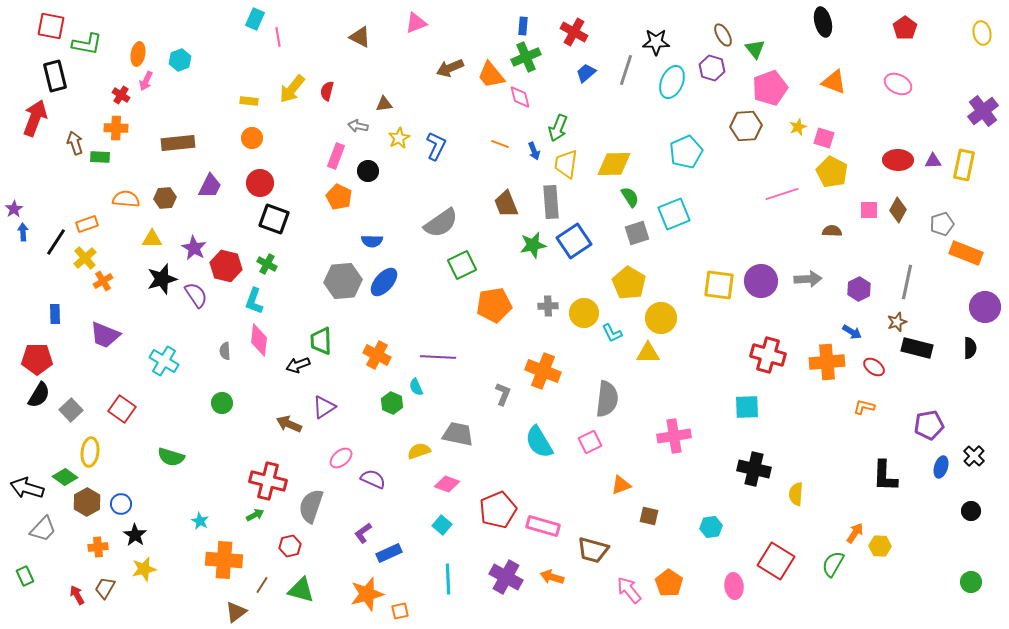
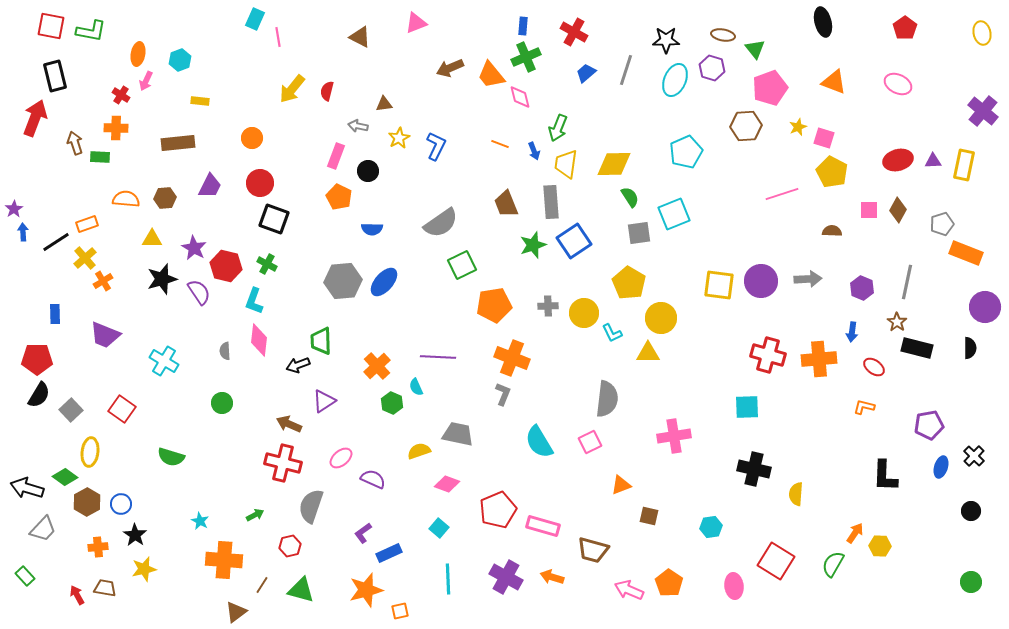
brown ellipse at (723, 35): rotated 50 degrees counterclockwise
black star at (656, 42): moved 10 px right, 2 px up
green L-shape at (87, 44): moved 4 px right, 13 px up
cyan ellipse at (672, 82): moved 3 px right, 2 px up
yellow rectangle at (249, 101): moved 49 px left
purple cross at (983, 111): rotated 12 degrees counterclockwise
red ellipse at (898, 160): rotated 16 degrees counterclockwise
gray square at (637, 233): moved 2 px right; rotated 10 degrees clockwise
blue semicircle at (372, 241): moved 12 px up
black line at (56, 242): rotated 24 degrees clockwise
green star at (533, 245): rotated 8 degrees counterclockwise
purple hexagon at (859, 289): moved 3 px right, 1 px up; rotated 10 degrees counterclockwise
purple semicircle at (196, 295): moved 3 px right, 3 px up
brown star at (897, 322): rotated 18 degrees counterclockwise
blue arrow at (852, 332): rotated 66 degrees clockwise
orange cross at (377, 355): moved 11 px down; rotated 20 degrees clockwise
orange cross at (827, 362): moved 8 px left, 3 px up
orange cross at (543, 371): moved 31 px left, 13 px up
purple triangle at (324, 407): moved 6 px up
red cross at (268, 481): moved 15 px right, 18 px up
cyan square at (442, 525): moved 3 px left, 3 px down
green rectangle at (25, 576): rotated 18 degrees counterclockwise
brown trapezoid at (105, 588): rotated 70 degrees clockwise
pink arrow at (629, 590): rotated 28 degrees counterclockwise
orange star at (367, 594): moved 1 px left, 4 px up
